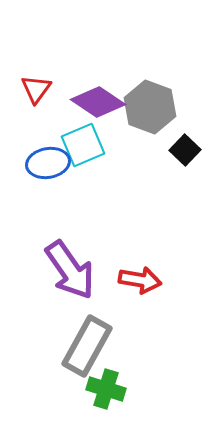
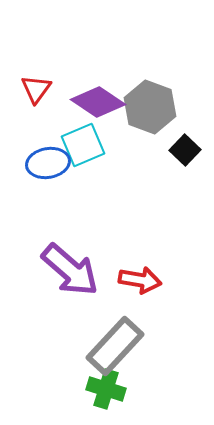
purple arrow: rotated 14 degrees counterclockwise
gray rectangle: moved 28 px right; rotated 14 degrees clockwise
